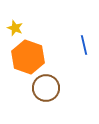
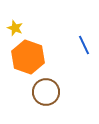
blue line: rotated 12 degrees counterclockwise
brown circle: moved 4 px down
